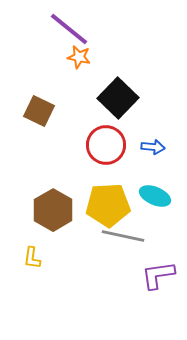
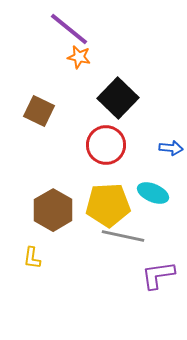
blue arrow: moved 18 px right, 1 px down
cyan ellipse: moved 2 px left, 3 px up
